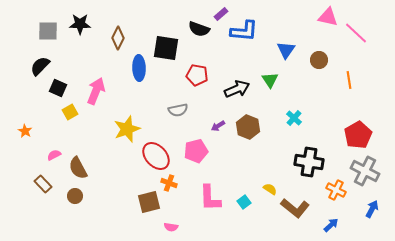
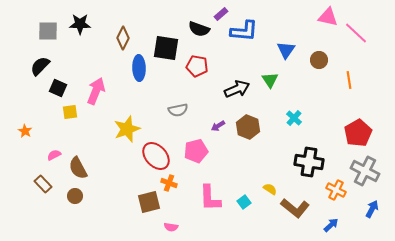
brown diamond at (118, 38): moved 5 px right
red pentagon at (197, 75): moved 9 px up
yellow square at (70, 112): rotated 21 degrees clockwise
red pentagon at (358, 135): moved 2 px up
